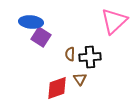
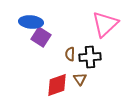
pink triangle: moved 9 px left, 3 px down
red diamond: moved 3 px up
